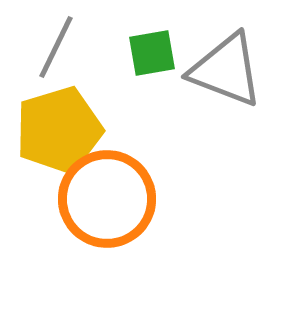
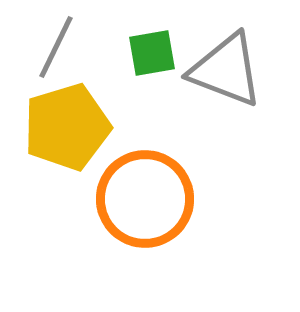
yellow pentagon: moved 8 px right, 3 px up
orange circle: moved 38 px right
